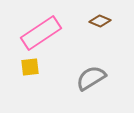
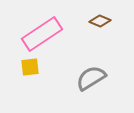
pink rectangle: moved 1 px right, 1 px down
